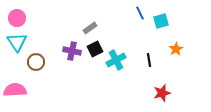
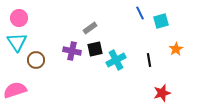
pink circle: moved 2 px right
black square: rotated 14 degrees clockwise
brown circle: moved 2 px up
pink semicircle: rotated 15 degrees counterclockwise
